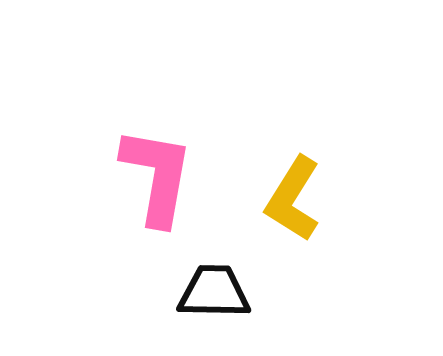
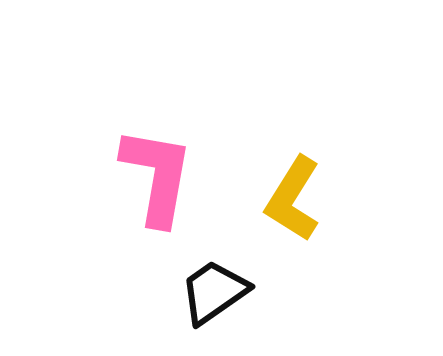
black trapezoid: rotated 36 degrees counterclockwise
